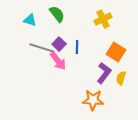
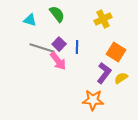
yellow semicircle: rotated 40 degrees clockwise
